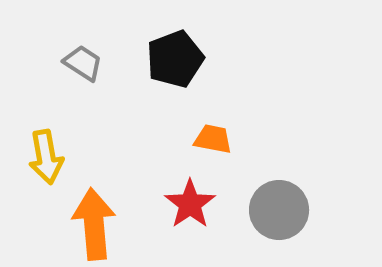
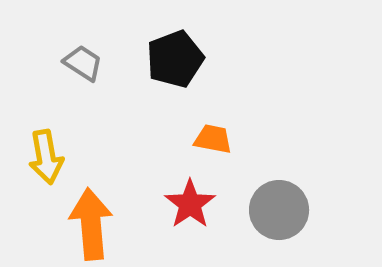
orange arrow: moved 3 px left
